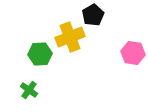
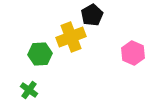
black pentagon: moved 1 px left
yellow cross: moved 1 px right
pink hexagon: rotated 15 degrees clockwise
